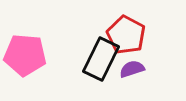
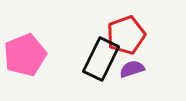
red pentagon: rotated 24 degrees clockwise
pink pentagon: rotated 27 degrees counterclockwise
